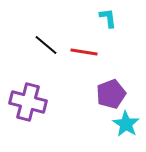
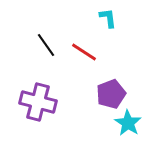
black line: rotated 15 degrees clockwise
red line: rotated 24 degrees clockwise
purple cross: moved 10 px right
cyan star: moved 2 px right, 1 px up
